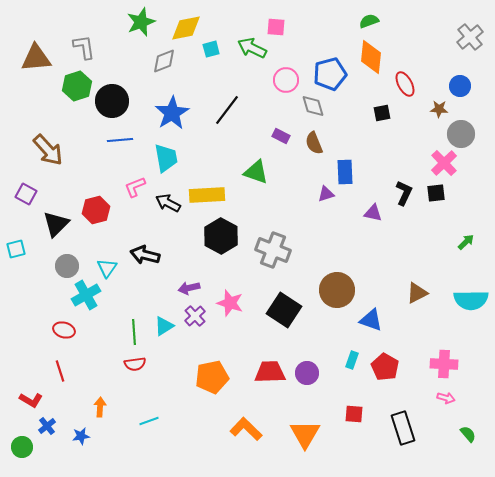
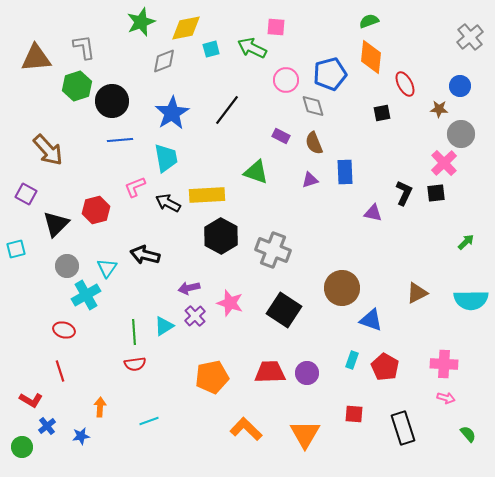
purple triangle at (326, 194): moved 16 px left, 14 px up
brown circle at (337, 290): moved 5 px right, 2 px up
